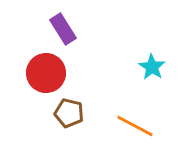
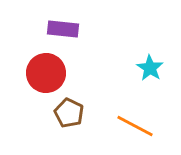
purple rectangle: rotated 52 degrees counterclockwise
cyan star: moved 2 px left, 1 px down
brown pentagon: rotated 12 degrees clockwise
